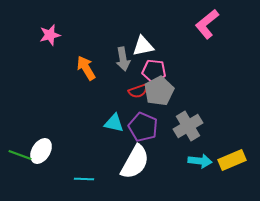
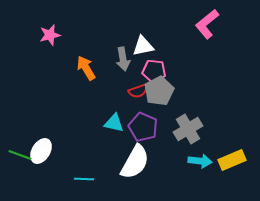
gray cross: moved 3 px down
